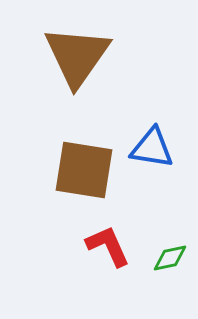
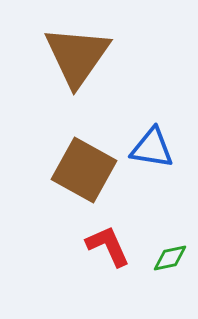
brown square: rotated 20 degrees clockwise
